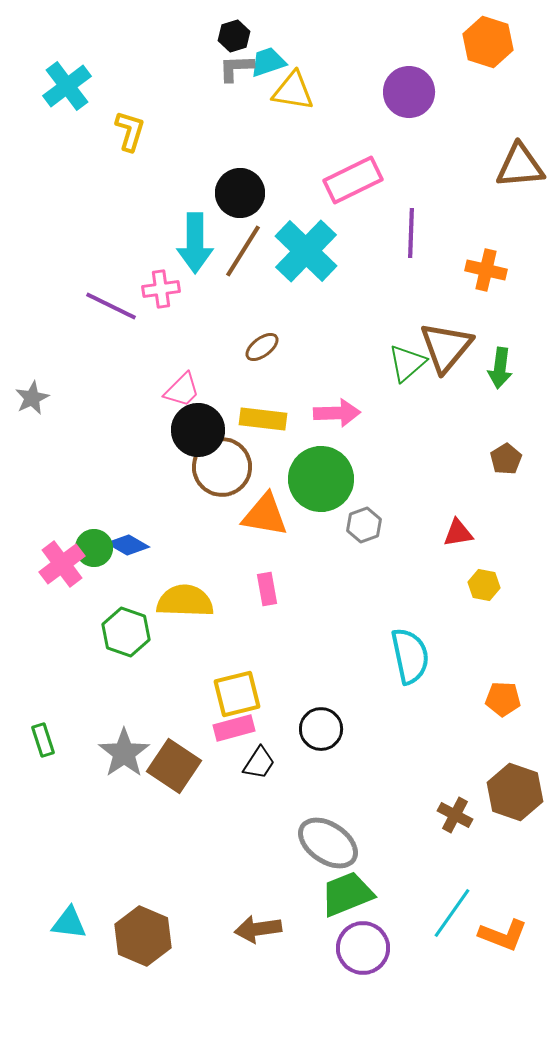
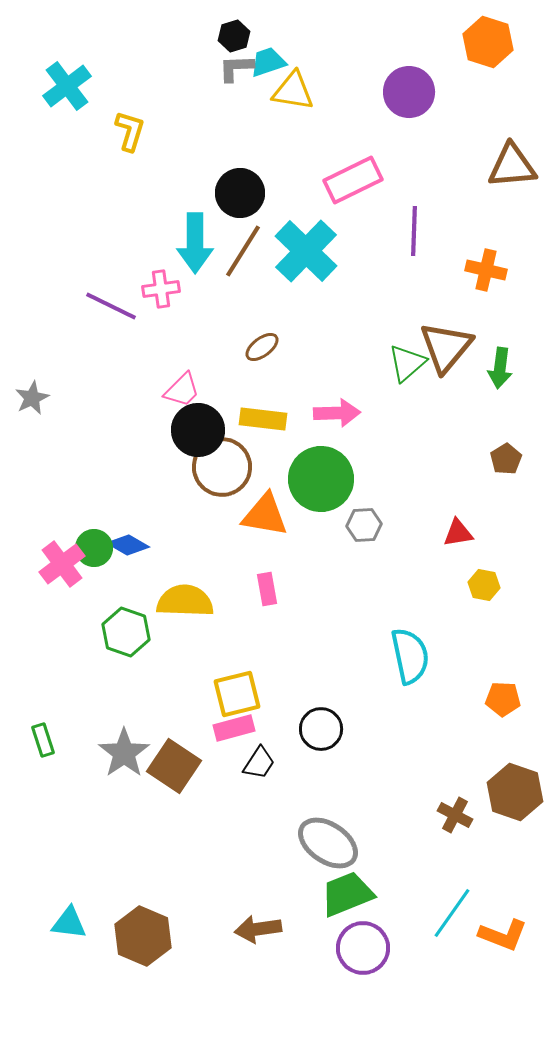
brown triangle at (520, 166): moved 8 px left
purple line at (411, 233): moved 3 px right, 2 px up
gray hexagon at (364, 525): rotated 16 degrees clockwise
